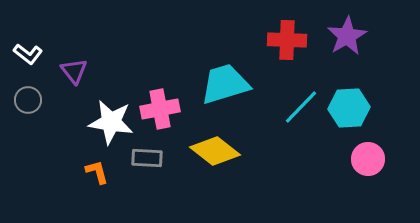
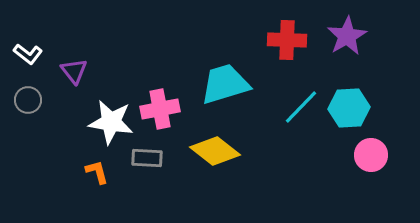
pink circle: moved 3 px right, 4 px up
